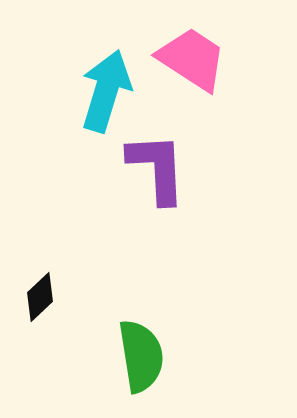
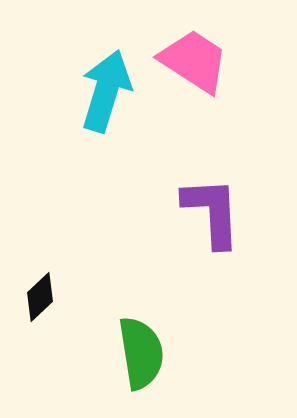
pink trapezoid: moved 2 px right, 2 px down
purple L-shape: moved 55 px right, 44 px down
green semicircle: moved 3 px up
